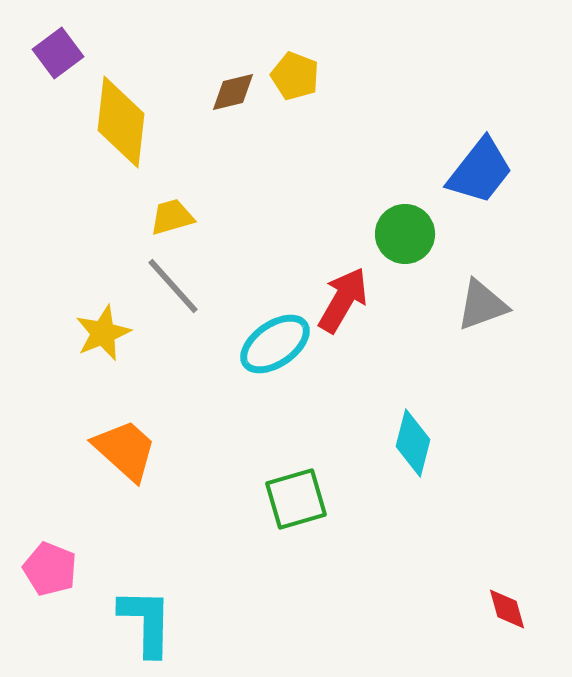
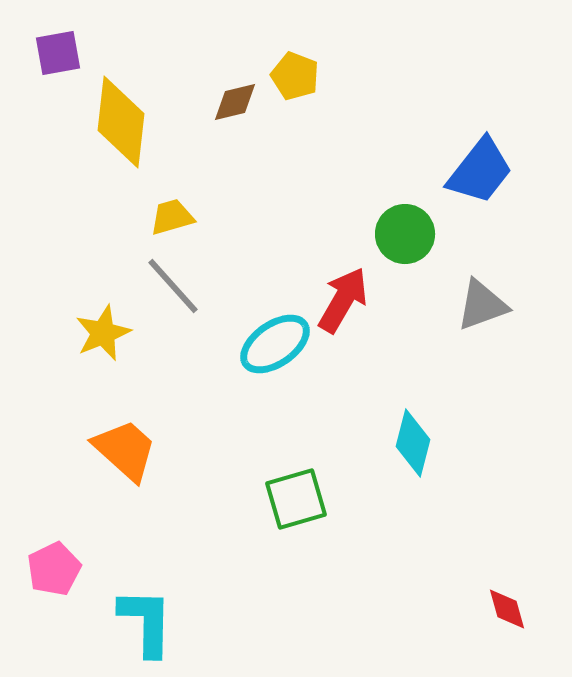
purple square: rotated 27 degrees clockwise
brown diamond: moved 2 px right, 10 px down
pink pentagon: moved 4 px right; rotated 24 degrees clockwise
